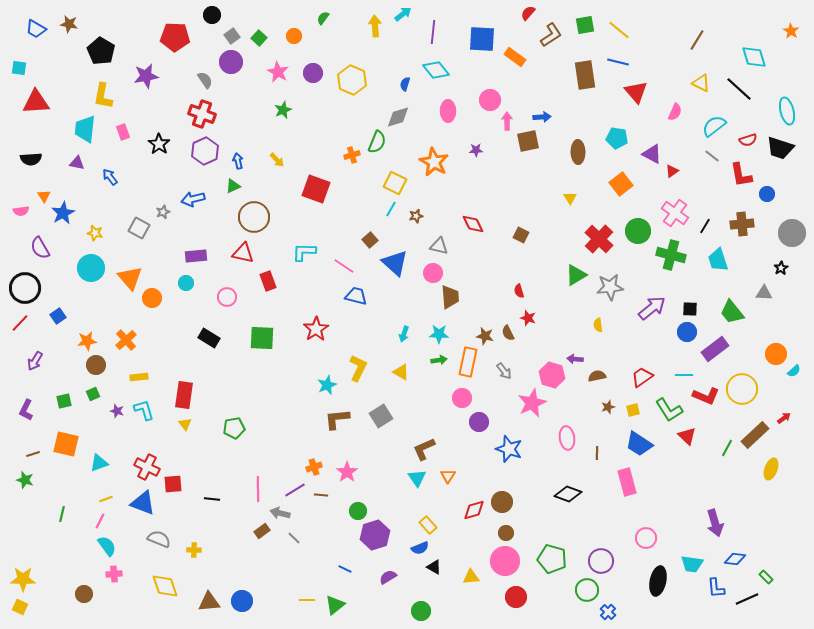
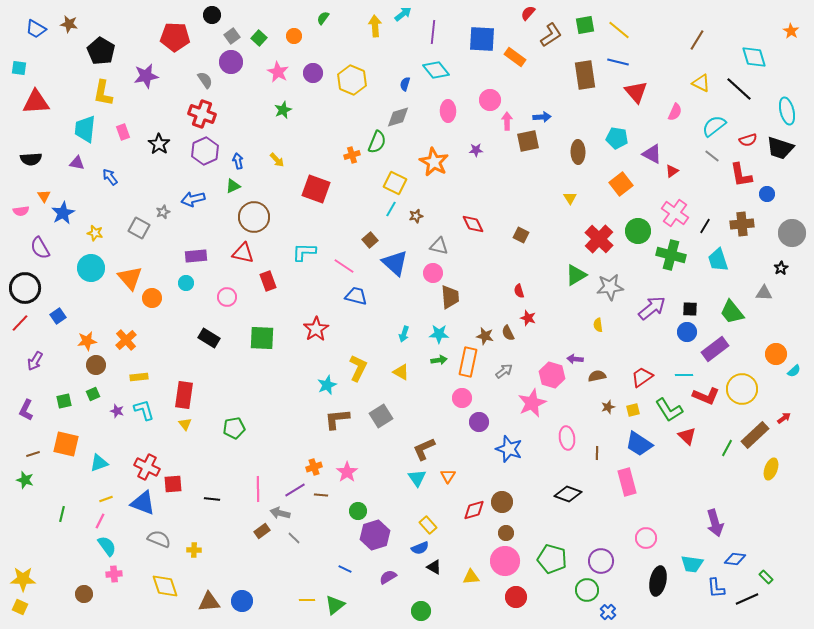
yellow L-shape at (103, 96): moved 3 px up
gray arrow at (504, 371): rotated 90 degrees counterclockwise
